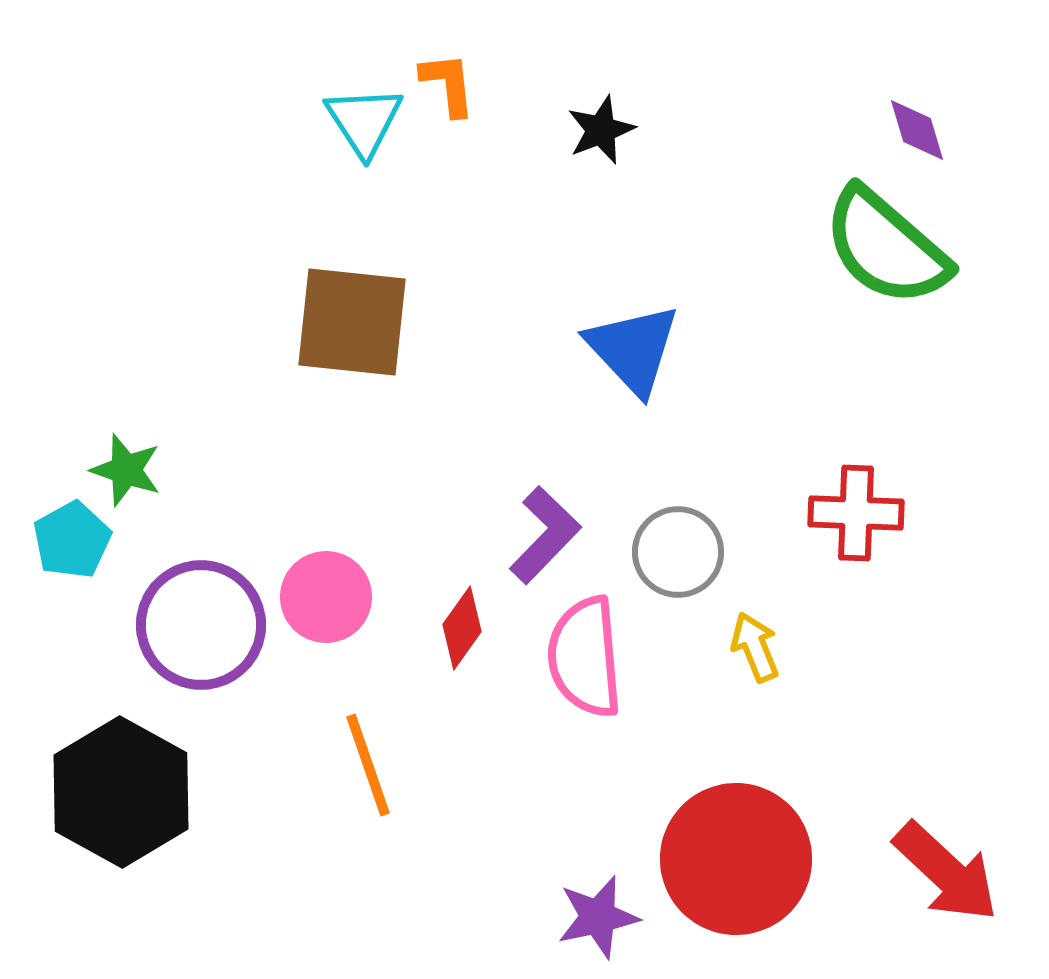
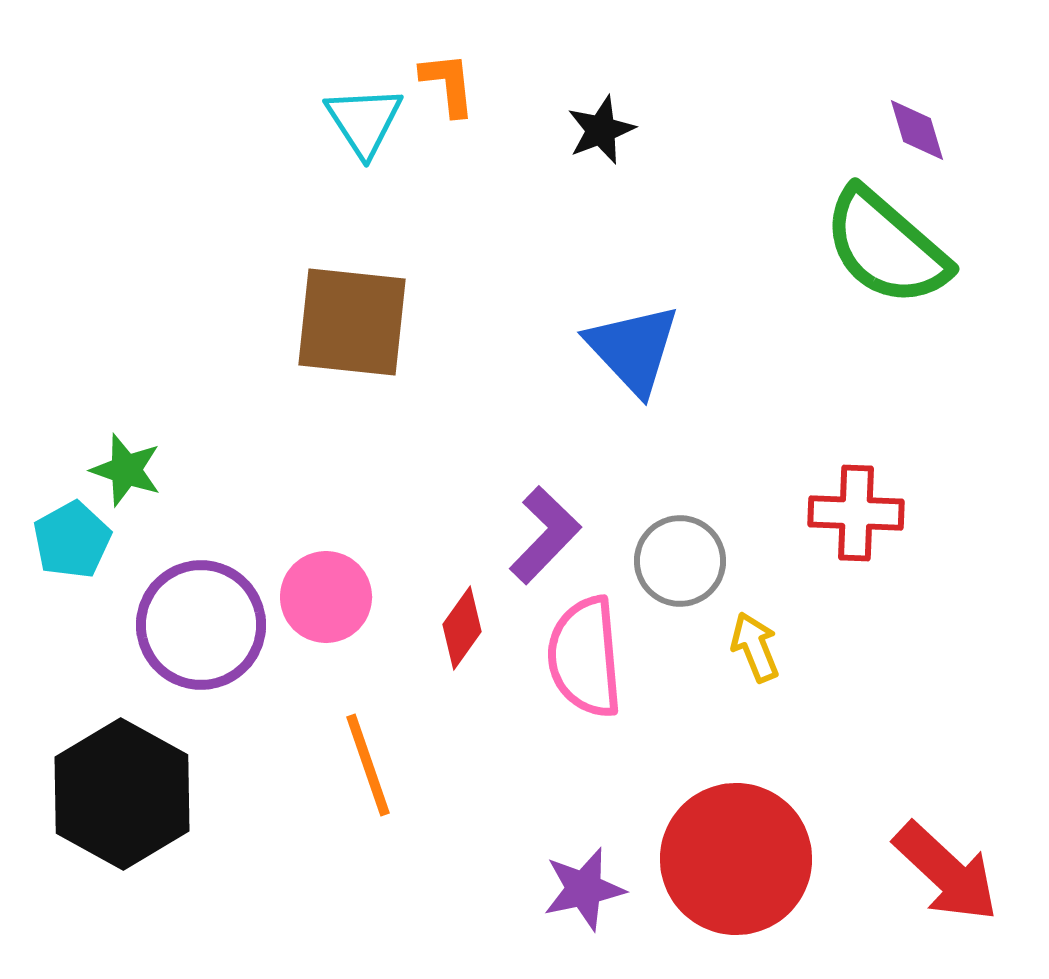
gray circle: moved 2 px right, 9 px down
black hexagon: moved 1 px right, 2 px down
purple star: moved 14 px left, 28 px up
